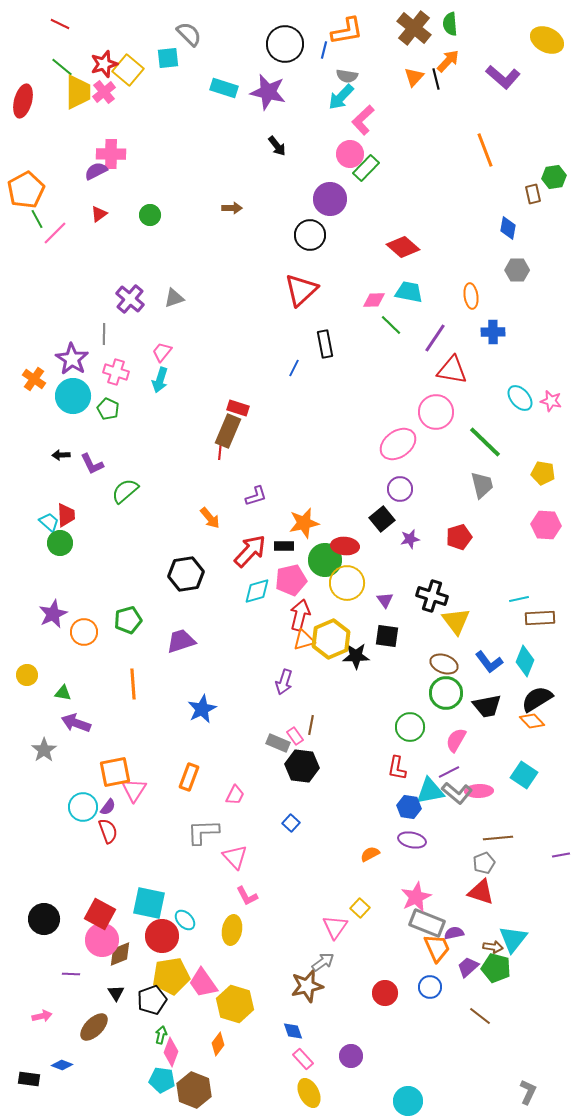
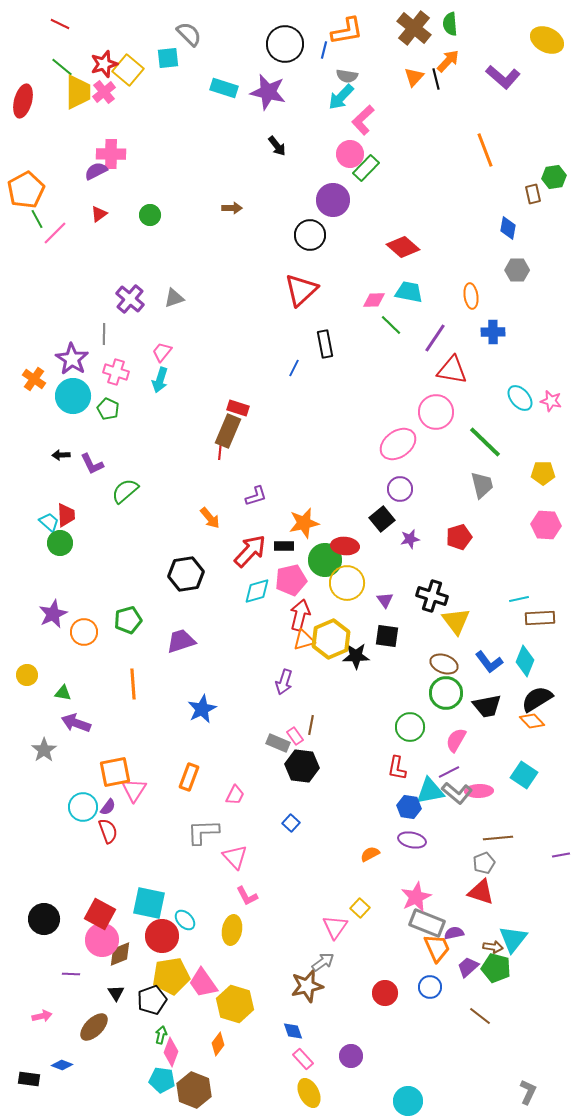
purple circle at (330, 199): moved 3 px right, 1 px down
yellow pentagon at (543, 473): rotated 10 degrees counterclockwise
